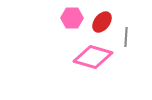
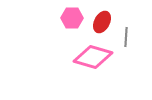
red ellipse: rotated 10 degrees counterclockwise
